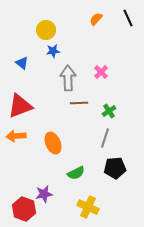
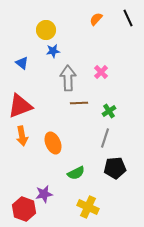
orange arrow: moved 6 px right; rotated 96 degrees counterclockwise
